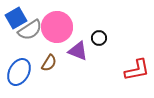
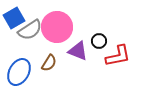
blue square: moved 2 px left
black circle: moved 3 px down
red L-shape: moved 19 px left, 14 px up
